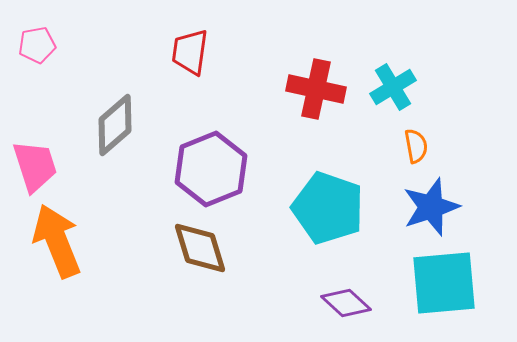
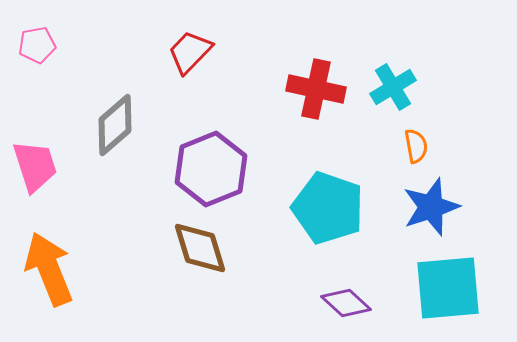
red trapezoid: rotated 36 degrees clockwise
orange arrow: moved 8 px left, 28 px down
cyan square: moved 4 px right, 5 px down
